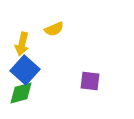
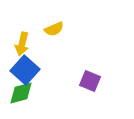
purple square: rotated 15 degrees clockwise
